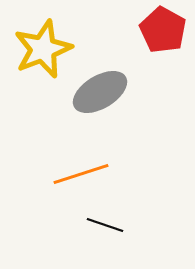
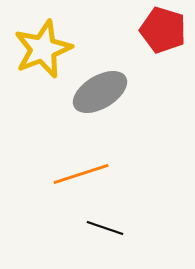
red pentagon: rotated 12 degrees counterclockwise
black line: moved 3 px down
